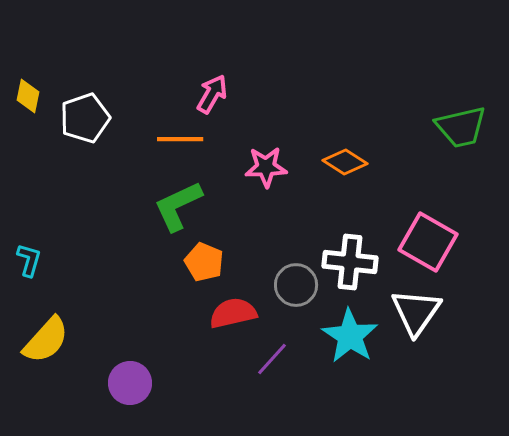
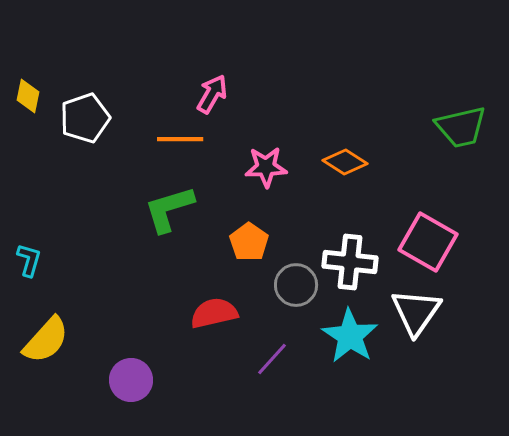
green L-shape: moved 9 px left, 3 px down; rotated 8 degrees clockwise
orange pentagon: moved 45 px right, 20 px up; rotated 12 degrees clockwise
red semicircle: moved 19 px left
purple circle: moved 1 px right, 3 px up
